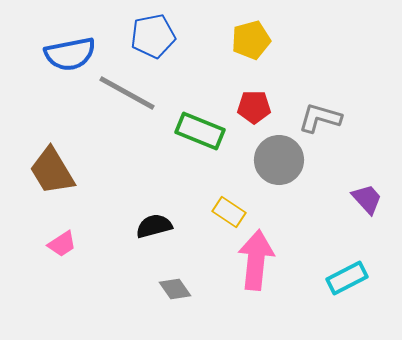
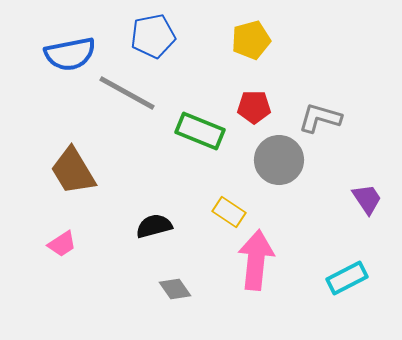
brown trapezoid: moved 21 px right
purple trapezoid: rotated 8 degrees clockwise
